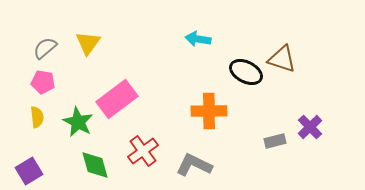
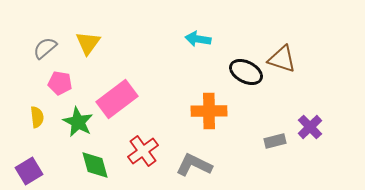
pink pentagon: moved 17 px right, 1 px down
